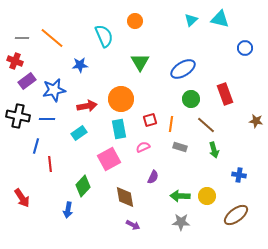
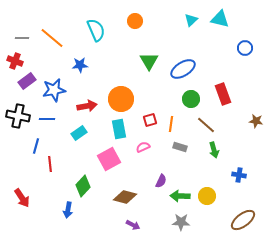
cyan semicircle at (104, 36): moved 8 px left, 6 px up
green triangle at (140, 62): moved 9 px right, 1 px up
red rectangle at (225, 94): moved 2 px left
purple semicircle at (153, 177): moved 8 px right, 4 px down
brown diamond at (125, 197): rotated 65 degrees counterclockwise
brown ellipse at (236, 215): moved 7 px right, 5 px down
